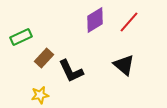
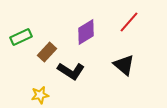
purple diamond: moved 9 px left, 12 px down
brown rectangle: moved 3 px right, 6 px up
black L-shape: rotated 32 degrees counterclockwise
